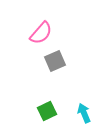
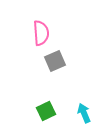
pink semicircle: rotated 45 degrees counterclockwise
green square: moved 1 px left
